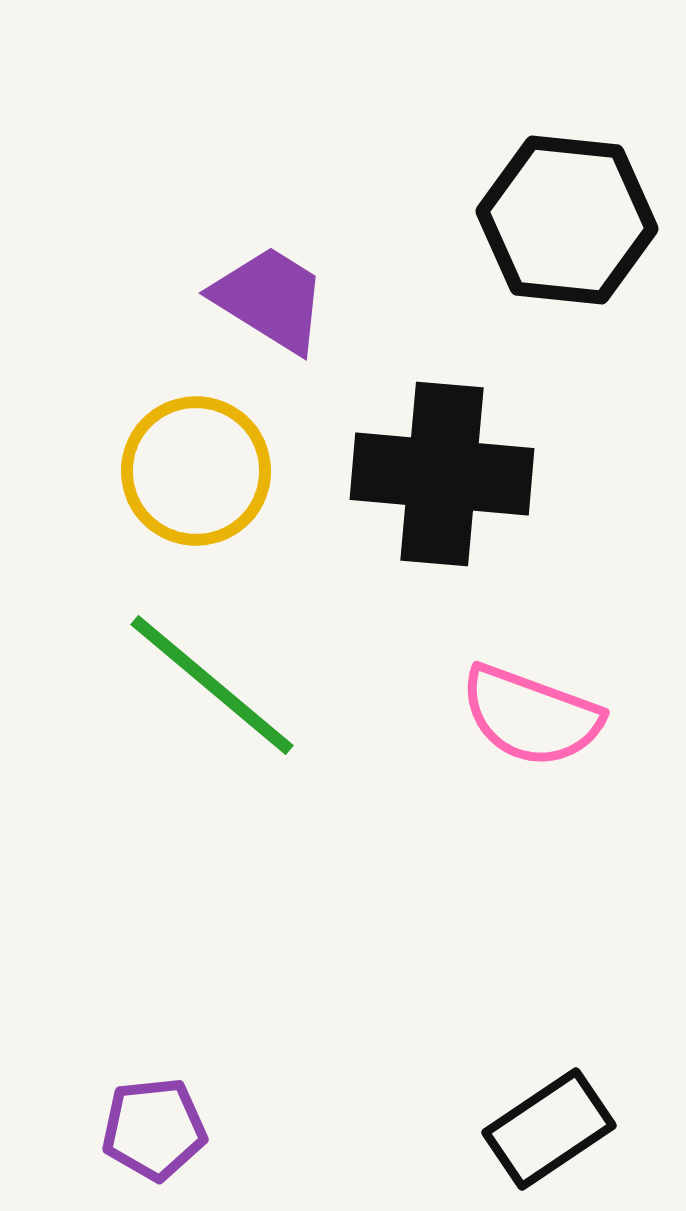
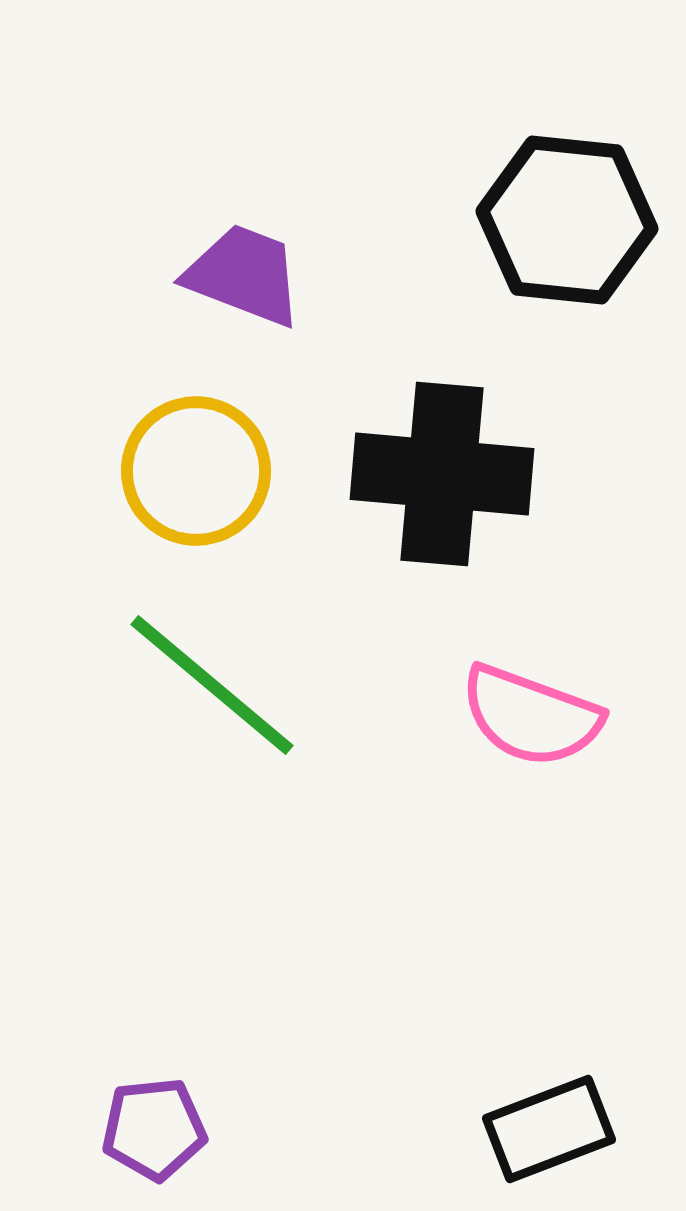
purple trapezoid: moved 26 px left, 24 px up; rotated 11 degrees counterclockwise
black rectangle: rotated 13 degrees clockwise
